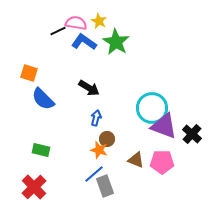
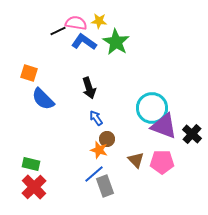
yellow star: rotated 21 degrees counterclockwise
black arrow: rotated 40 degrees clockwise
blue arrow: rotated 49 degrees counterclockwise
green rectangle: moved 10 px left, 14 px down
brown triangle: rotated 24 degrees clockwise
